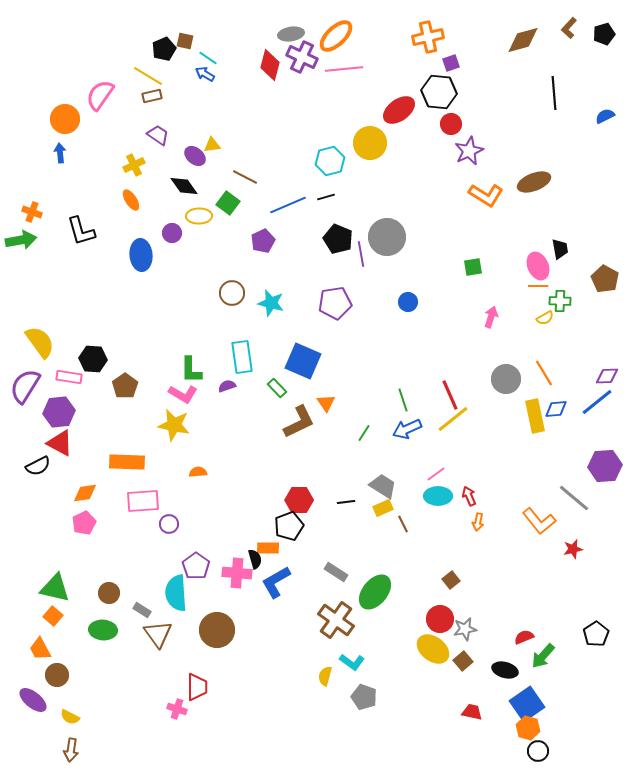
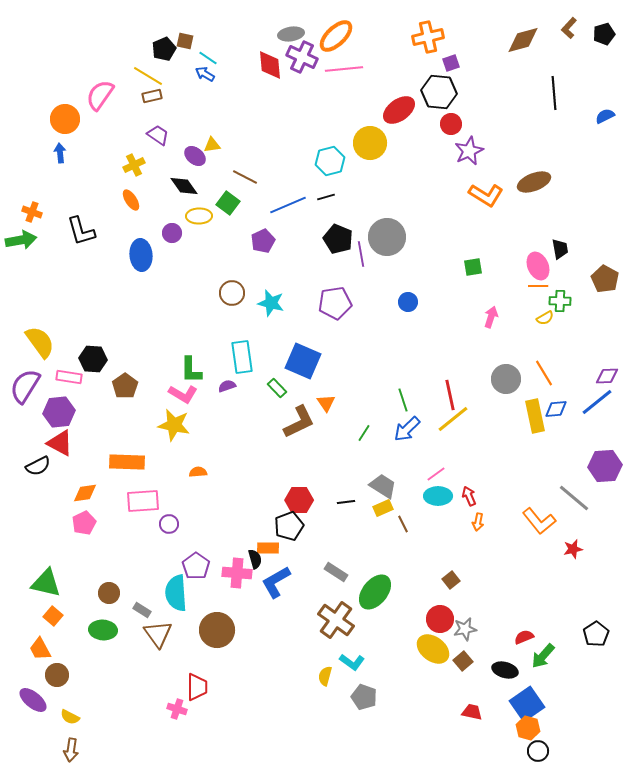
red diamond at (270, 65): rotated 20 degrees counterclockwise
red line at (450, 395): rotated 12 degrees clockwise
blue arrow at (407, 429): rotated 20 degrees counterclockwise
green triangle at (55, 588): moved 9 px left, 5 px up
